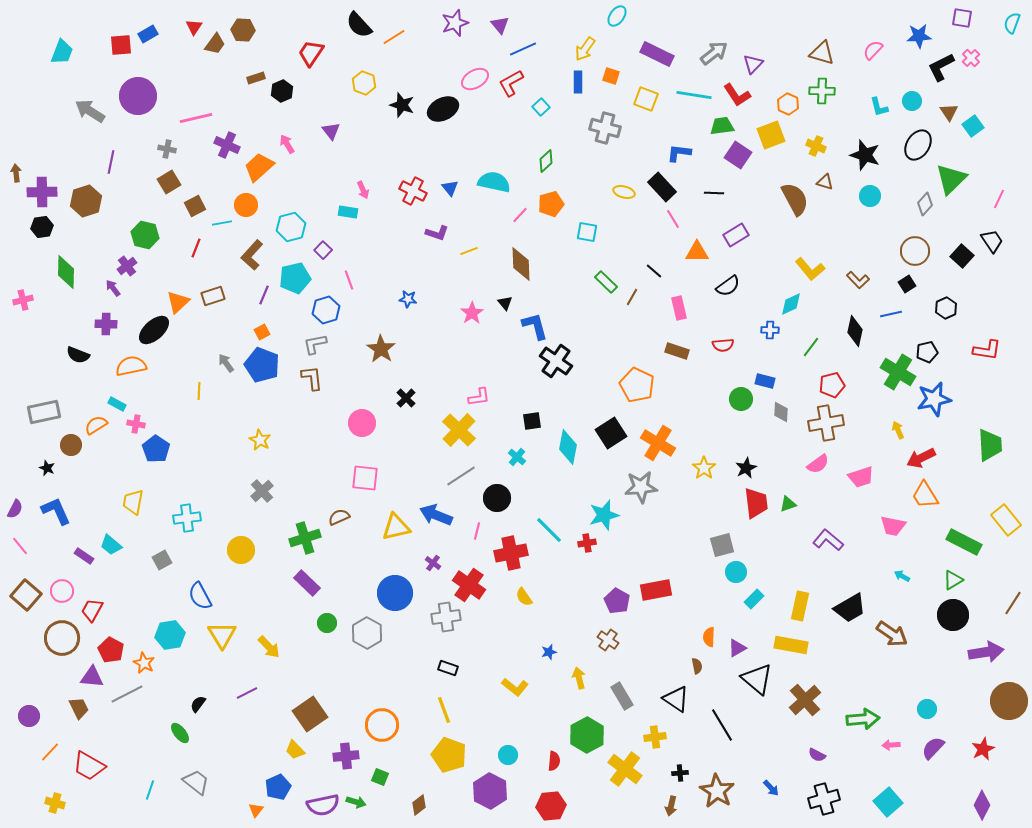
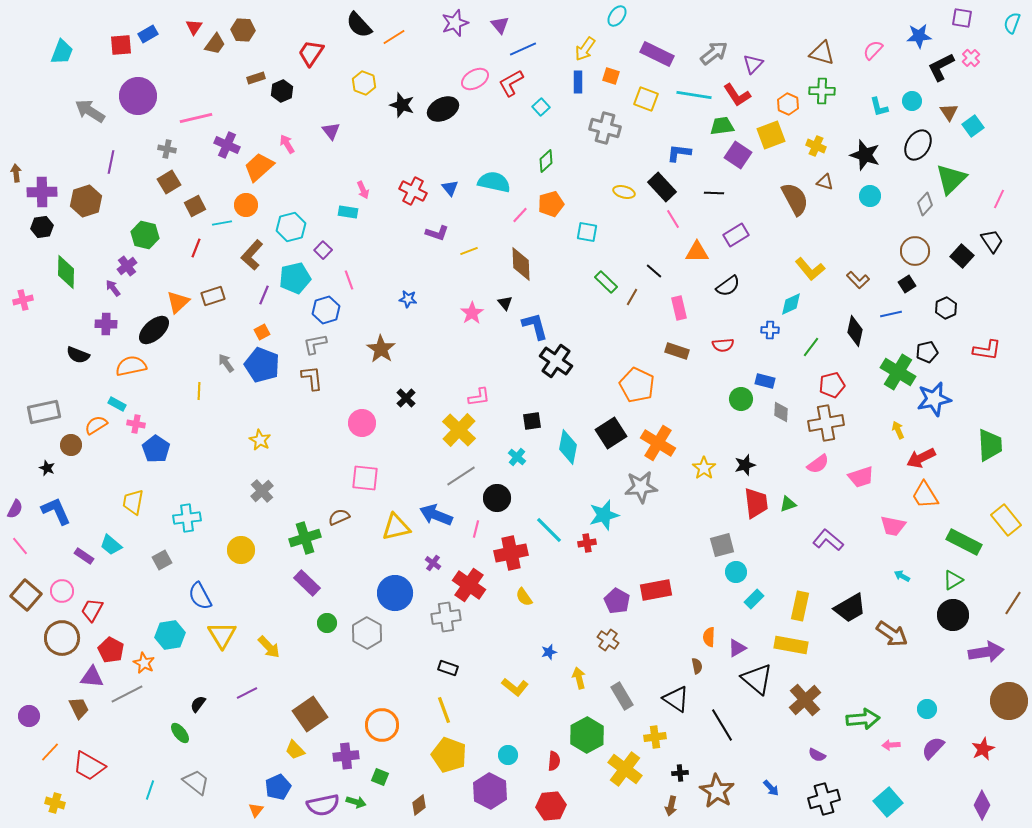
black star at (746, 468): moved 1 px left, 3 px up; rotated 10 degrees clockwise
pink line at (477, 531): moved 1 px left, 2 px up
